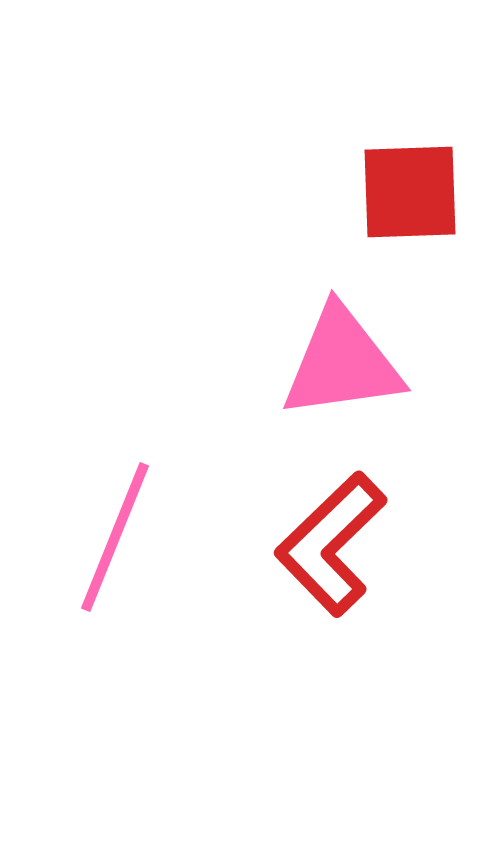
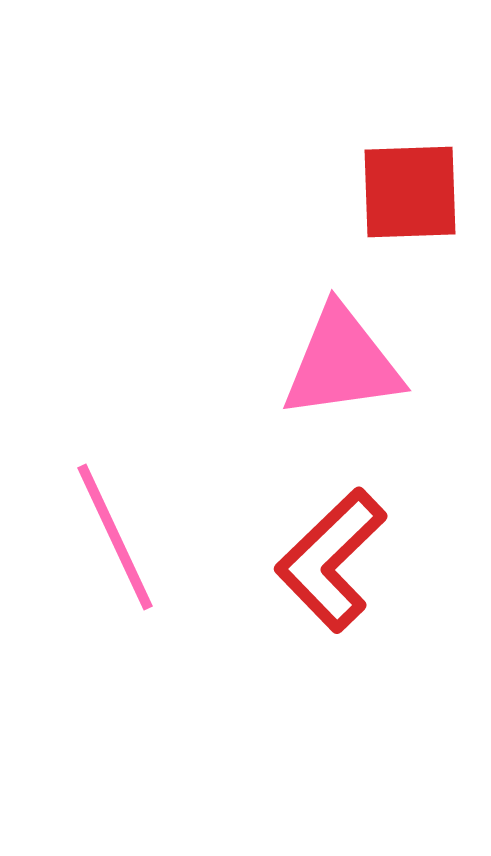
pink line: rotated 47 degrees counterclockwise
red L-shape: moved 16 px down
